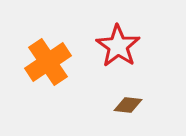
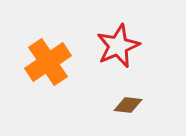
red star: rotated 15 degrees clockwise
